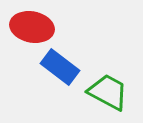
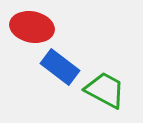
green trapezoid: moved 3 px left, 2 px up
